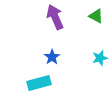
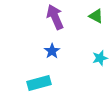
blue star: moved 6 px up
